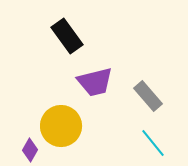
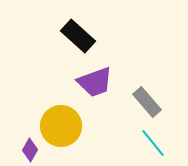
black rectangle: moved 11 px right; rotated 12 degrees counterclockwise
purple trapezoid: rotated 6 degrees counterclockwise
gray rectangle: moved 1 px left, 6 px down
